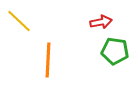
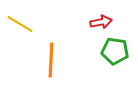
yellow line: moved 1 px right, 3 px down; rotated 12 degrees counterclockwise
orange line: moved 3 px right
